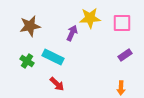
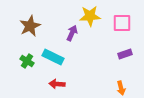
yellow star: moved 2 px up
brown star: rotated 15 degrees counterclockwise
purple rectangle: moved 1 px up; rotated 16 degrees clockwise
red arrow: rotated 140 degrees clockwise
orange arrow: rotated 16 degrees counterclockwise
